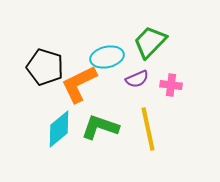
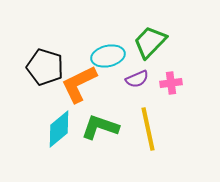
cyan ellipse: moved 1 px right, 1 px up
pink cross: moved 2 px up; rotated 15 degrees counterclockwise
